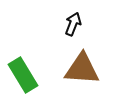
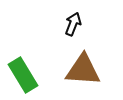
brown triangle: moved 1 px right, 1 px down
